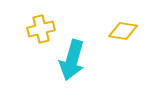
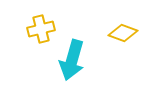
yellow diamond: moved 2 px down; rotated 12 degrees clockwise
